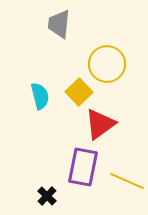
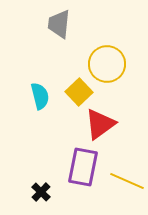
black cross: moved 6 px left, 4 px up
